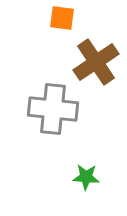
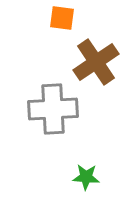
gray cross: rotated 9 degrees counterclockwise
